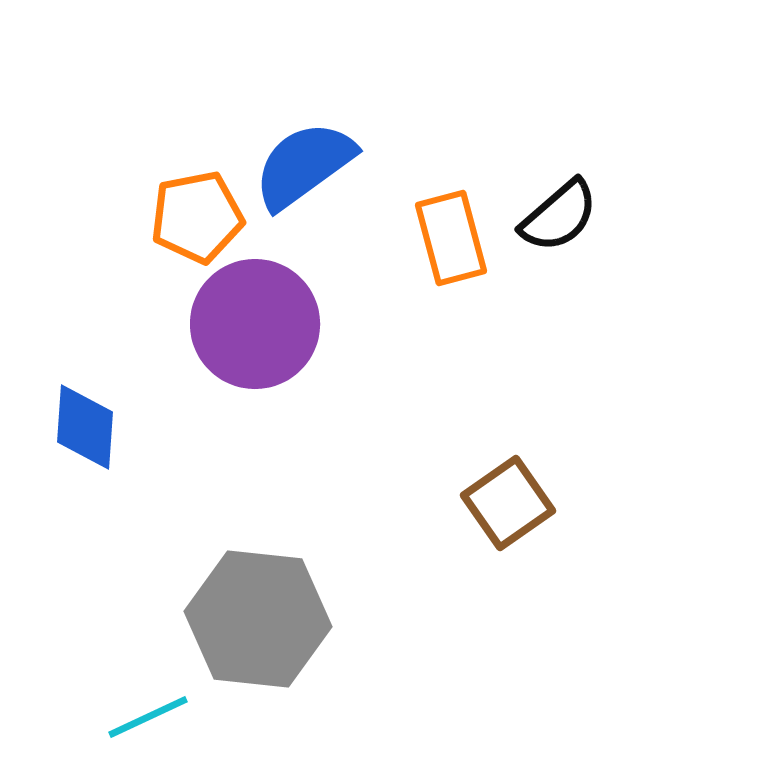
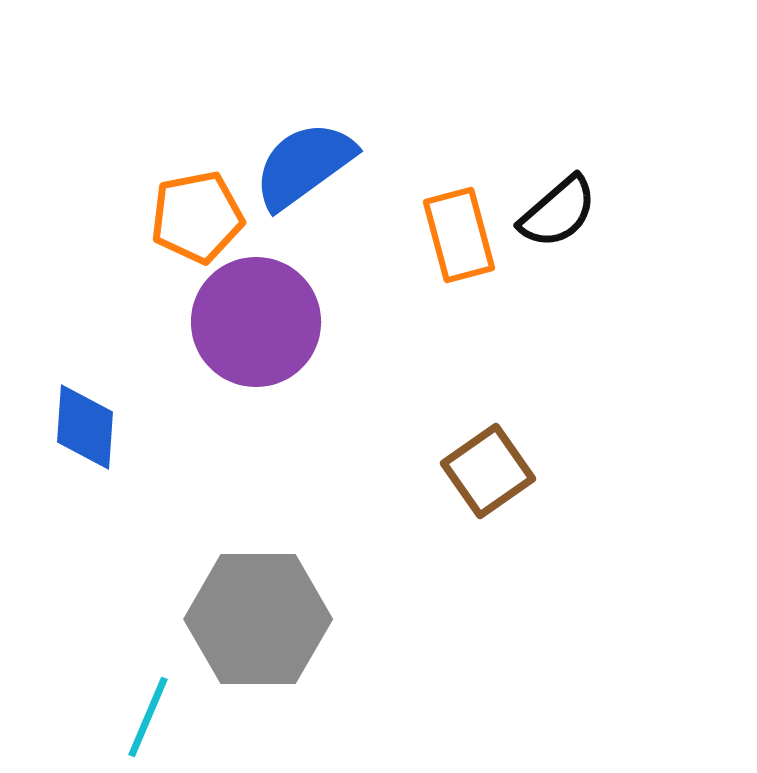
black semicircle: moved 1 px left, 4 px up
orange rectangle: moved 8 px right, 3 px up
purple circle: moved 1 px right, 2 px up
brown square: moved 20 px left, 32 px up
gray hexagon: rotated 6 degrees counterclockwise
cyan line: rotated 42 degrees counterclockwise
